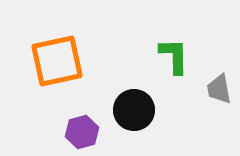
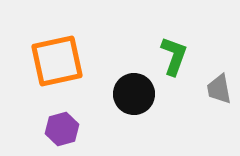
green L-shape: rotated 21 degrees clockwise
black circle: moved 16 px up
purple hexagon: moved 20 px left, 3 px up
